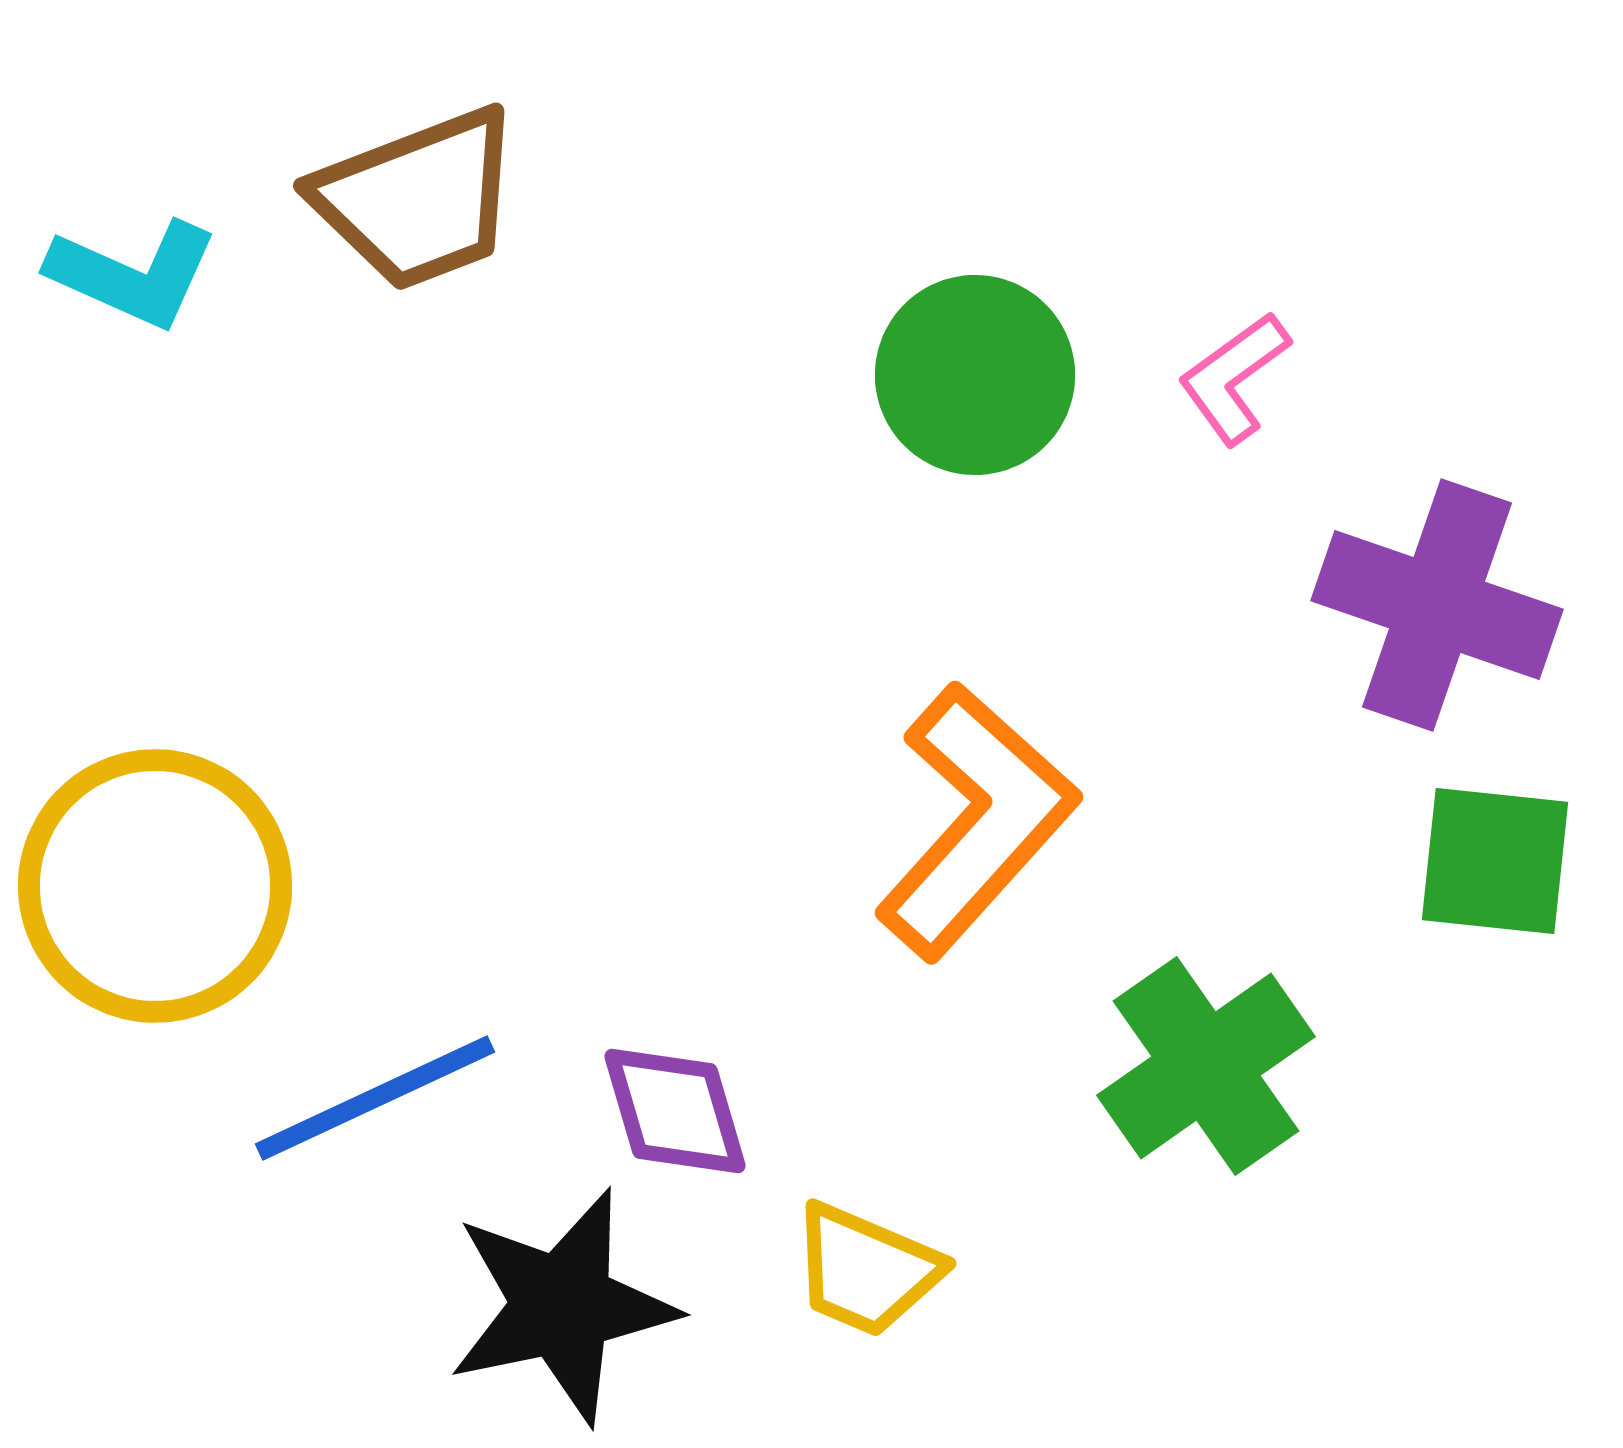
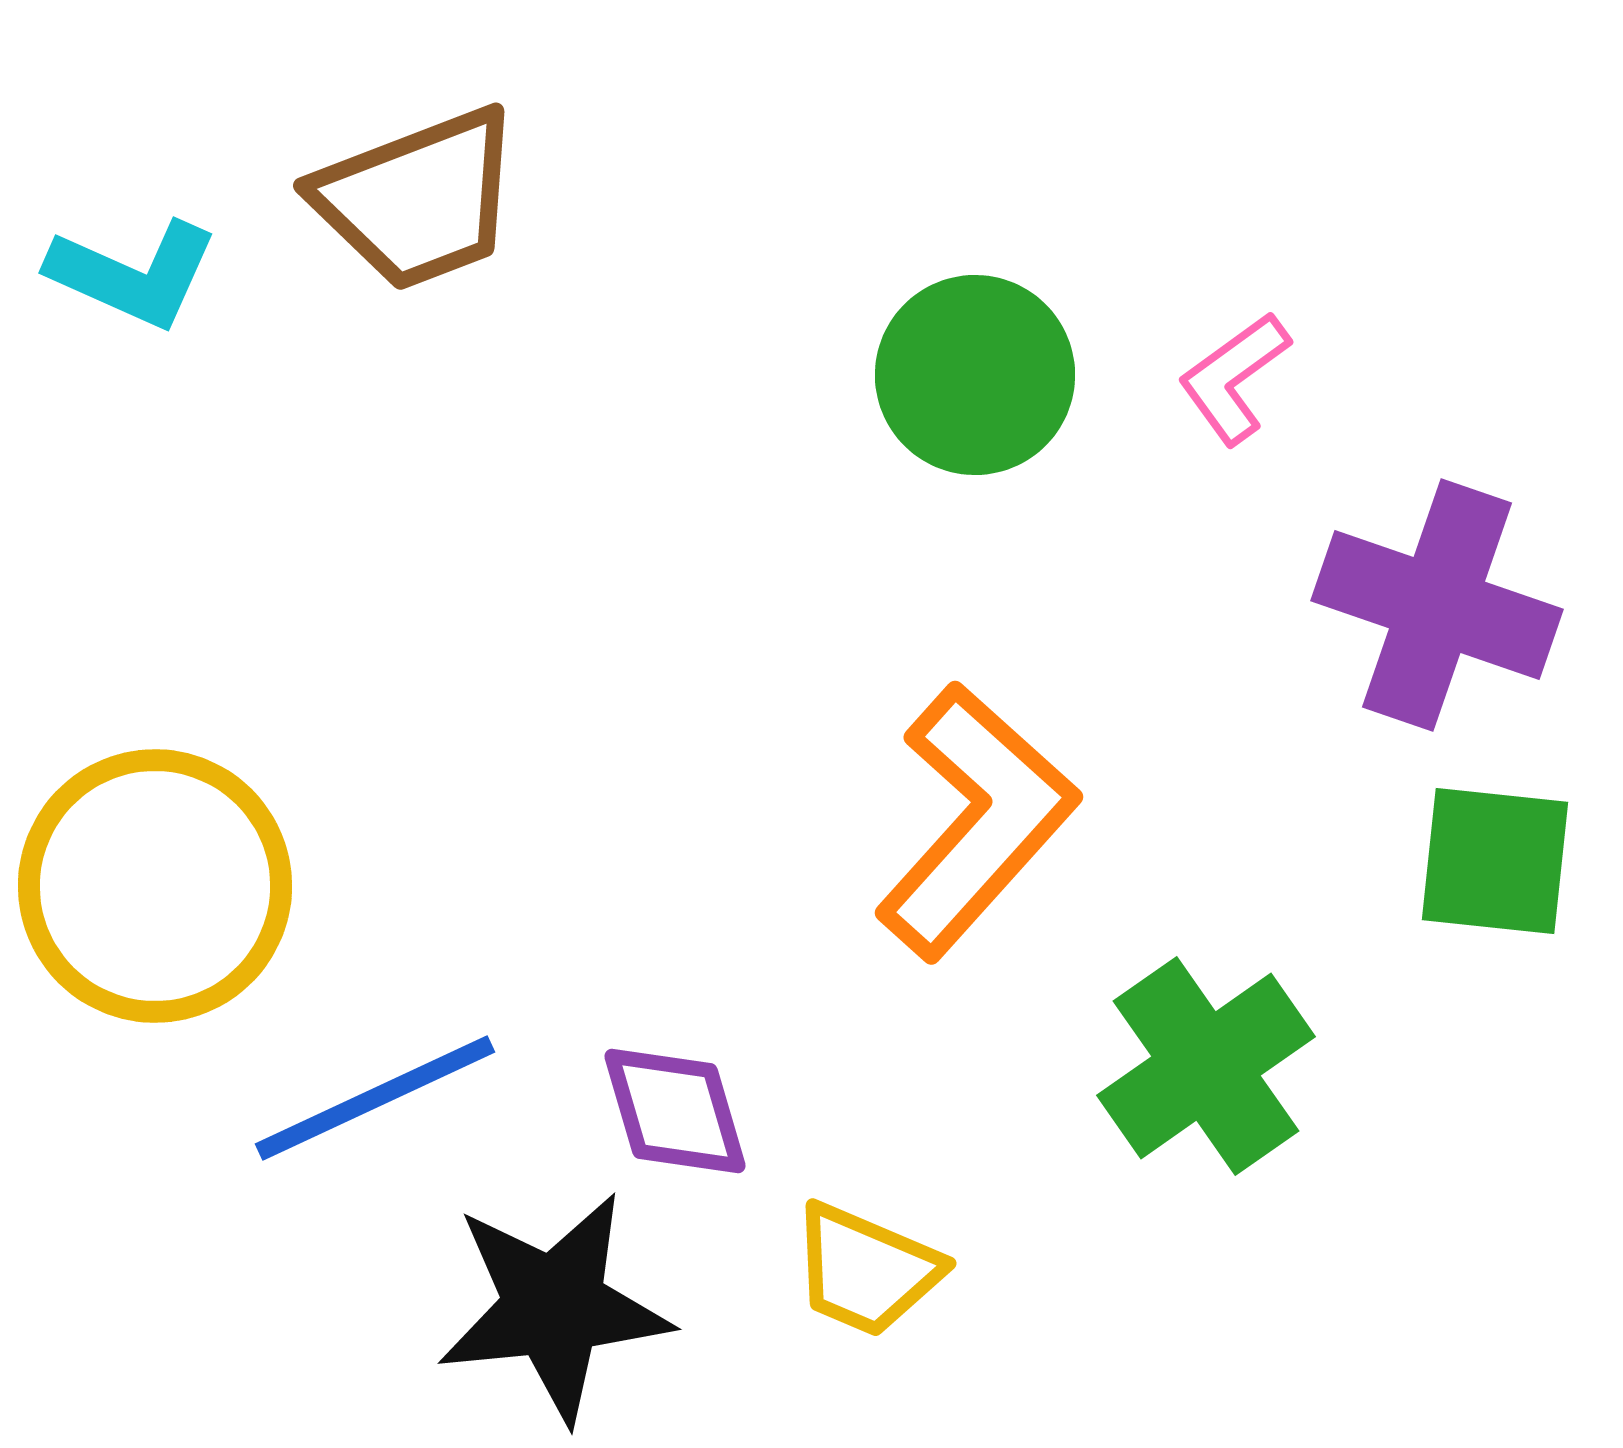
black star: moved 8 px left, 1 px down; rotated 6 degrees clockwise
